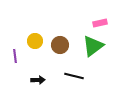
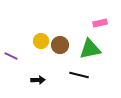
yellow circle: moved 6 px right
green triangle: moved 3 px left, 3 px down; rotated 25 degrees clockwise
purple line: moved 4 px left; rotated 56 degrees counterclockwise
black line: moved 5 px right, 1 px up
